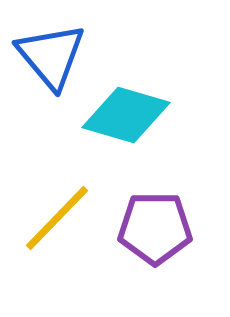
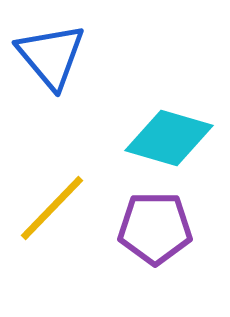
cyan diamond: moved 43 px right, 23 px down
yellow line: moved 5 px left, 10 px up
